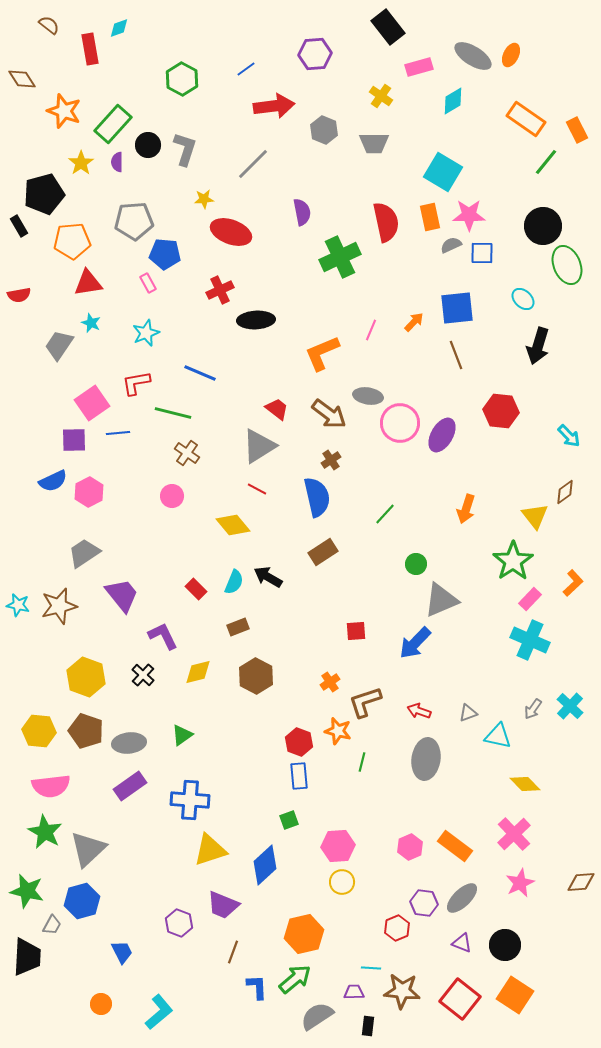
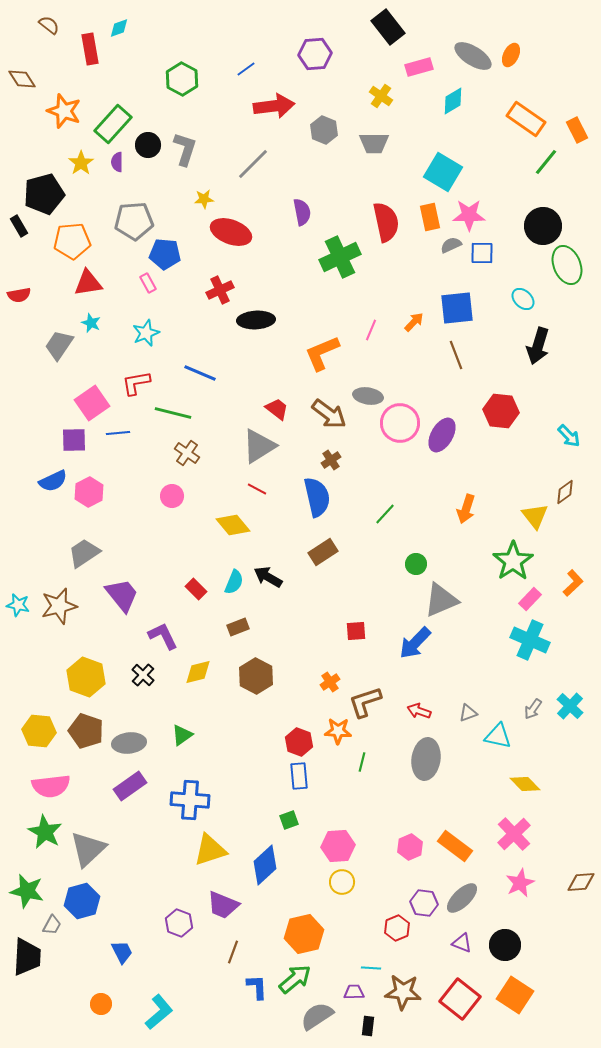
orange star at (338, 731): rotated 12 degrees counterclockwise
brown star at (402, 991): moved 1 px right, 1 px down
